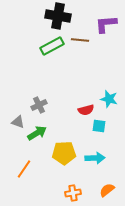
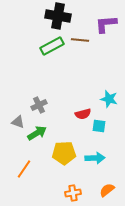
red semicircle: moved 3 px left, 4 px down
